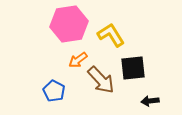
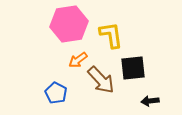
yellow L-shape: rotated 24 degrees clockwise
blue pentagon: moved 2 px right, 2 px down
